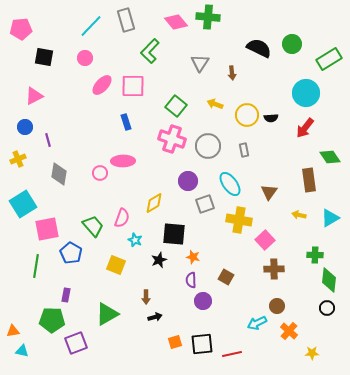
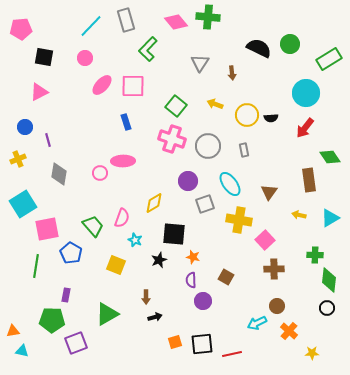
green circle at (292, 44): moved 2 px left
green L-shape at (150, 51): moved 2 px left, 2 px up
pink triangle at (34, 96): moved 5 px right, 4 px up
